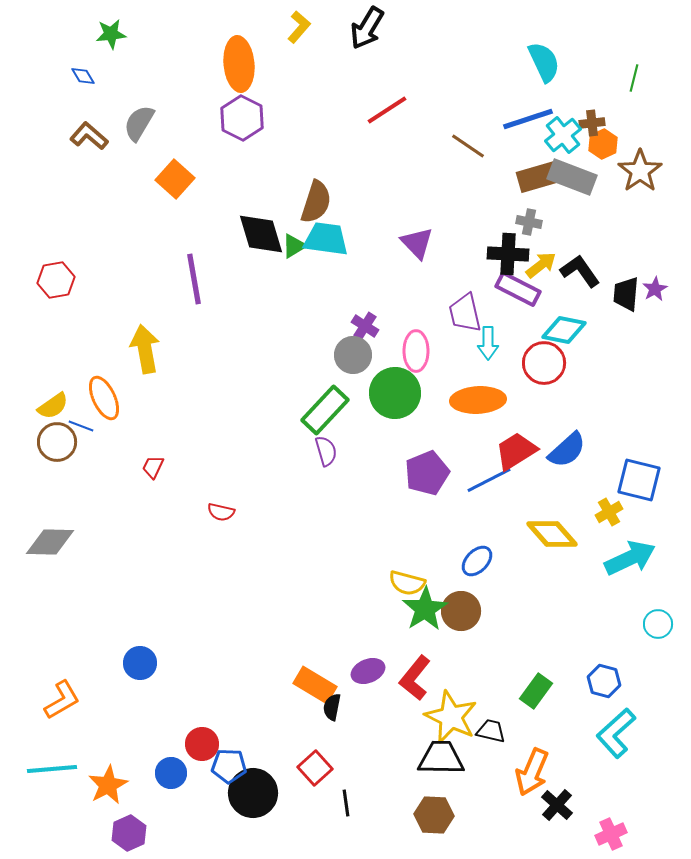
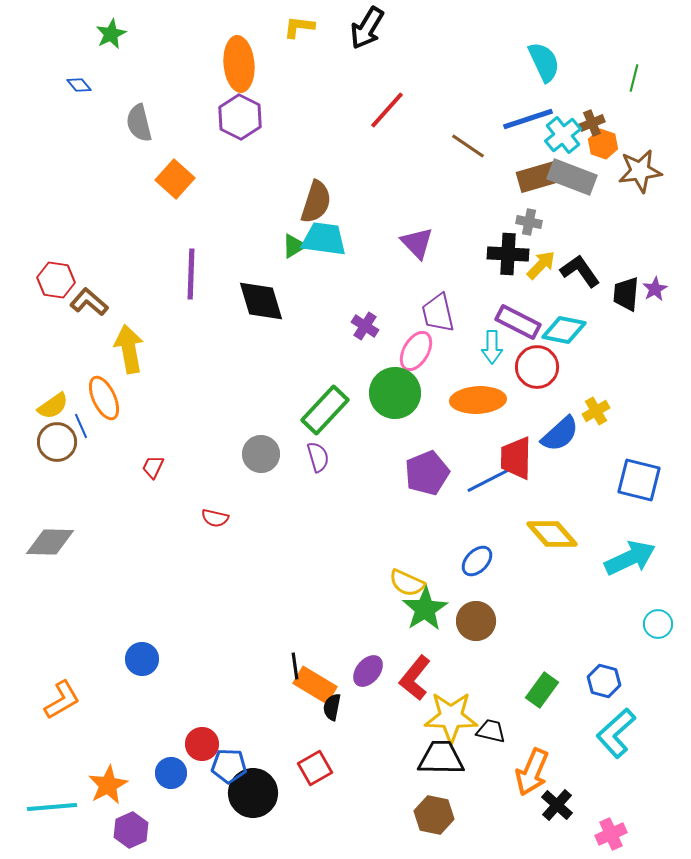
yellow L-shape at (299, 27): rotated 124 degrees counterclockwise
green star at (111, 34): rotated 20 degrees counterclockwise
blue diamond at (83, 76): moved 4 px left, 9 px down; rotated 10 degrees counterclockwise
red line at (387, 110): rotated 15 degrees counterclockwise
purple hexagon at (242, 118): moved 2 px left, 1 px up
gray semicircle at (139, 123): rotated 45 degrees counterclockwise
brown cross at (592, 123): rotated 15 degrees counterclockwise
brown L-shape at (89, 136): moved 166 px down
orange hexagon at (603, 144): rotated 16 degrees counterclockwise
brown star at (640, 171): rotated 27 degrees clockwise
black diamond at (261, 234): moved 67 px down
cyan trapezoid at (326, 239): moved 2 px left
yellow arrow at (541, 265): rotated 8 degrees counterclockwise
purple line at (194, 279): moved 3 px left, 5 px up; rotated 12 degrees clockwise
red hexagon at (56, 280): rotated 18 degrees clockwise
purple rectangle at (518, 289): moved 33 px down
purple trapezoid at (465, 313): moved 27 px left
cyan arrow at (488, 343): moved 4 px right, 4 px down
yellow arrow at (145, 349): moved 16 px left
pink ellipse at (416, 351): rotated 30 degrees clockwise
gray circle at (353, 355): moved 92 px left, 99 px down
red circle at (544, 363): moved 7 px left, 4 px down
blue line at (81, 426): rotated 45 degrees clockwise
blue semicircle at (567, 450): moved 7 px left, 16 px up
purple semicircle at (326, 451): moved 8 px left, 6 px down
red trapezoid at (516, 451): moved 7 px down; rotated 57 degrees counterclockwise
red semicircle at (221, 512): moved 6 px left, 6 px down
yellow cross at (609, 512): moved 13 px left, 101 px up
yellow semicircle at (407, 583): rotated 9 degrees clockwise
brown circle at (461, 611): moved 15 px right, 10 px down
blue circle at (140, 663): moved 2 px right, 4 px up
purple ellipse at (368, 671): rotated 28 degrees counterclockwise
green rectangle at (536, 691): moved 6 px right, 1 px up
yellow star at (451, 717): rotated 24 degrees counterclockwise
red square at (315, 768): rotated 12 degrees clockwise
cyan line at (52, 769): moved 38 px down
black line at (346, 803): moved 51 px left, 137 px up
brown hexagon at (434, 815): rotated 9 degrees clockwise
purple hexagon at (129, 833): moved 2 px right, 3 px up
